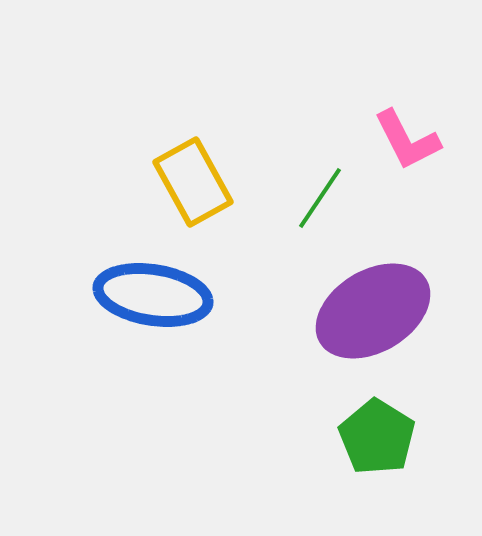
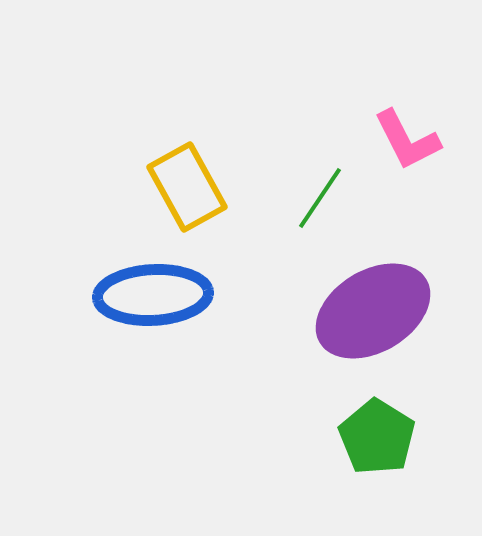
yellow rectangle: moved 6 px left, 5 px down
blue ellipse: rotated 12 degrees counterclockwise
